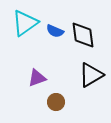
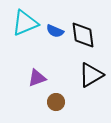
cyan triangle: rotated 12 degrees clockwise
